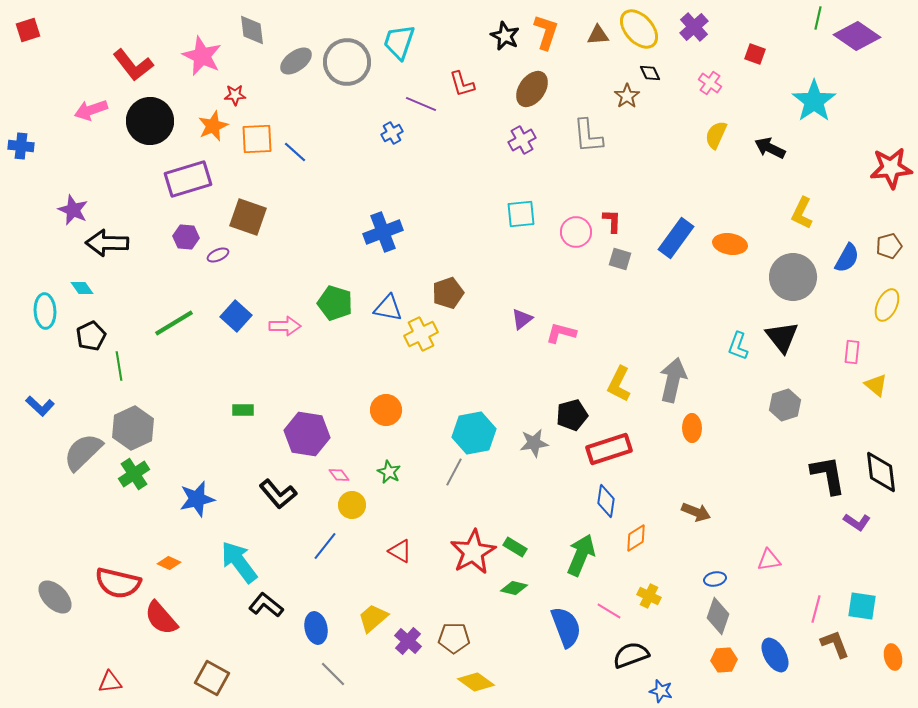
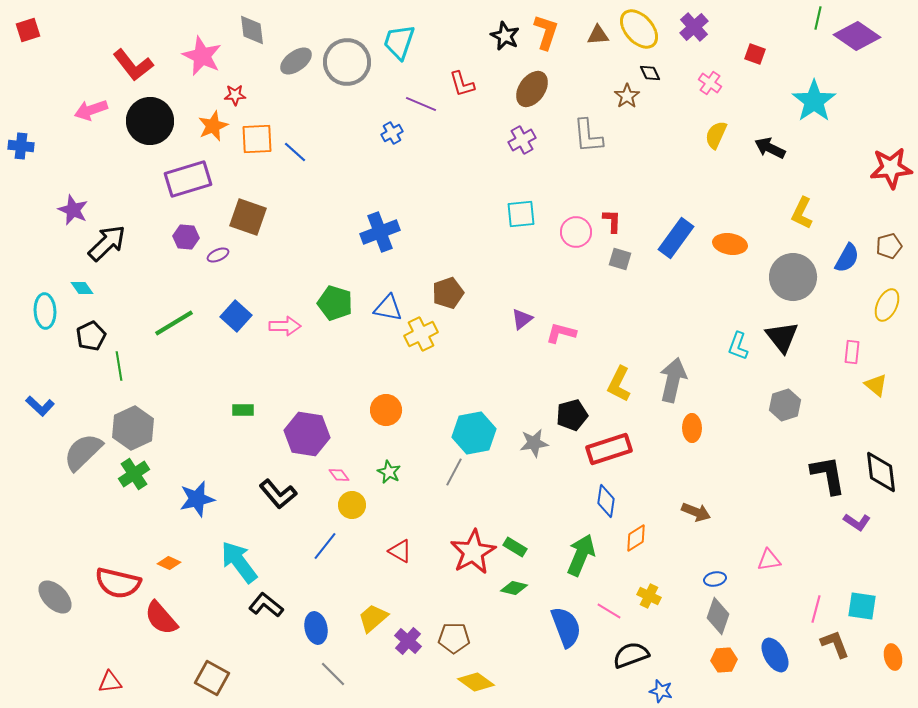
blue cross at (383, 232): moved 3 px left
black arrow at (107, 243): rotated 135 degrees clockwise
